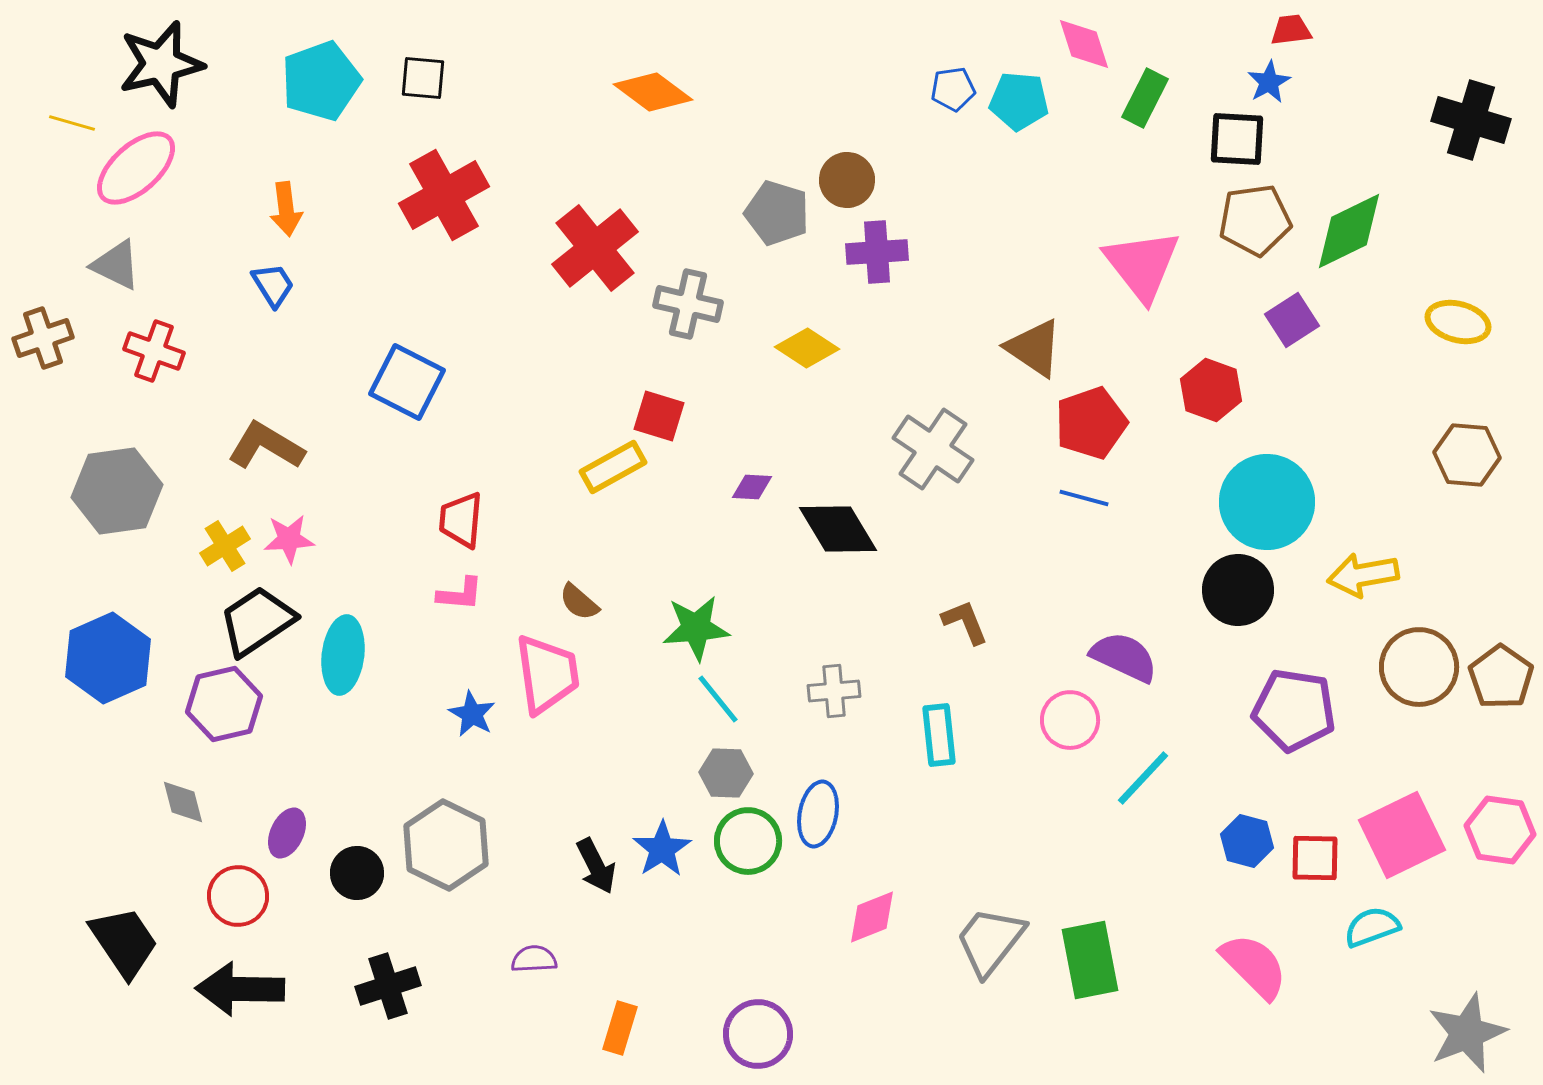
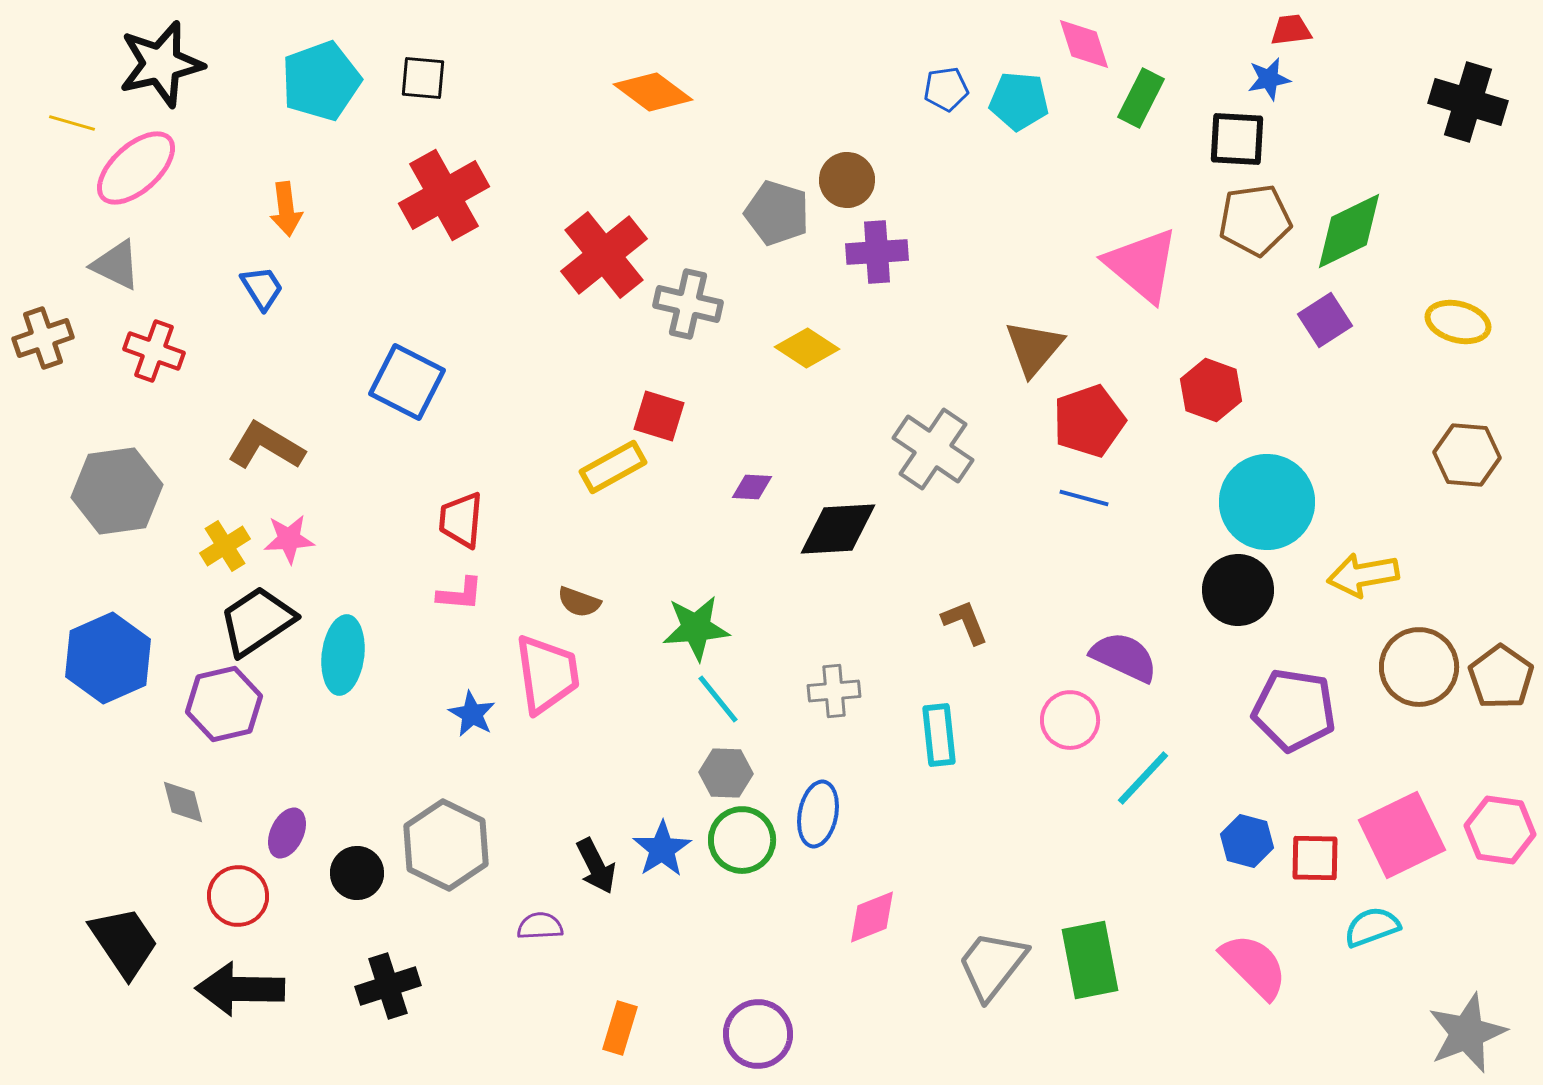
blue star at (1269, 82): moved 3 px up; rotated 18 degrees clockwise
blue pentagon at (953, 89): moved 7 px left
green rectangle at (1145, 98): moved 4 px left
black cross at (1471, 120): moved 3 px left, 18 px up
red cross at (595, 248): moved 9 px right, 7 px down
pink triangle at (1142, 265): rotated 12 degrees counterclockwise
blue trapezoid at (273, 285): moved 11 px left, 3 px down
purple square at (1292, 320): moved 33 px right
brown triangle at (1034, 348): rotated 36 degrees clockwise
red pentagon at (1091, 423): moved 2 px left, 2 px up
black diamond at (838, 529): rotated 62 degrees counterclockwise
brown semicircle at (579, 602): rotated 21 degrees counterclockwise
green circle at (748, 841): moved 6 px left, 1 px up
gray trapezoid at (990, 941): moved 2 px right, 24 px down
purple semicircle at (534, 959): moved 6 px right, 33 px up
